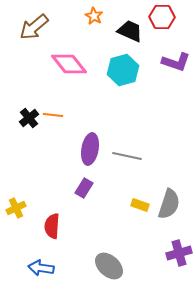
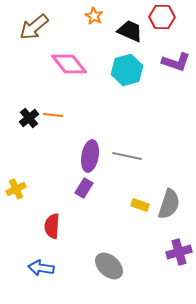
cyan hexagon: moved 4 px right
purple ellipse: moved 7 px down
yellow cross: moved 19 px up
purple cross: moved 1 px up
